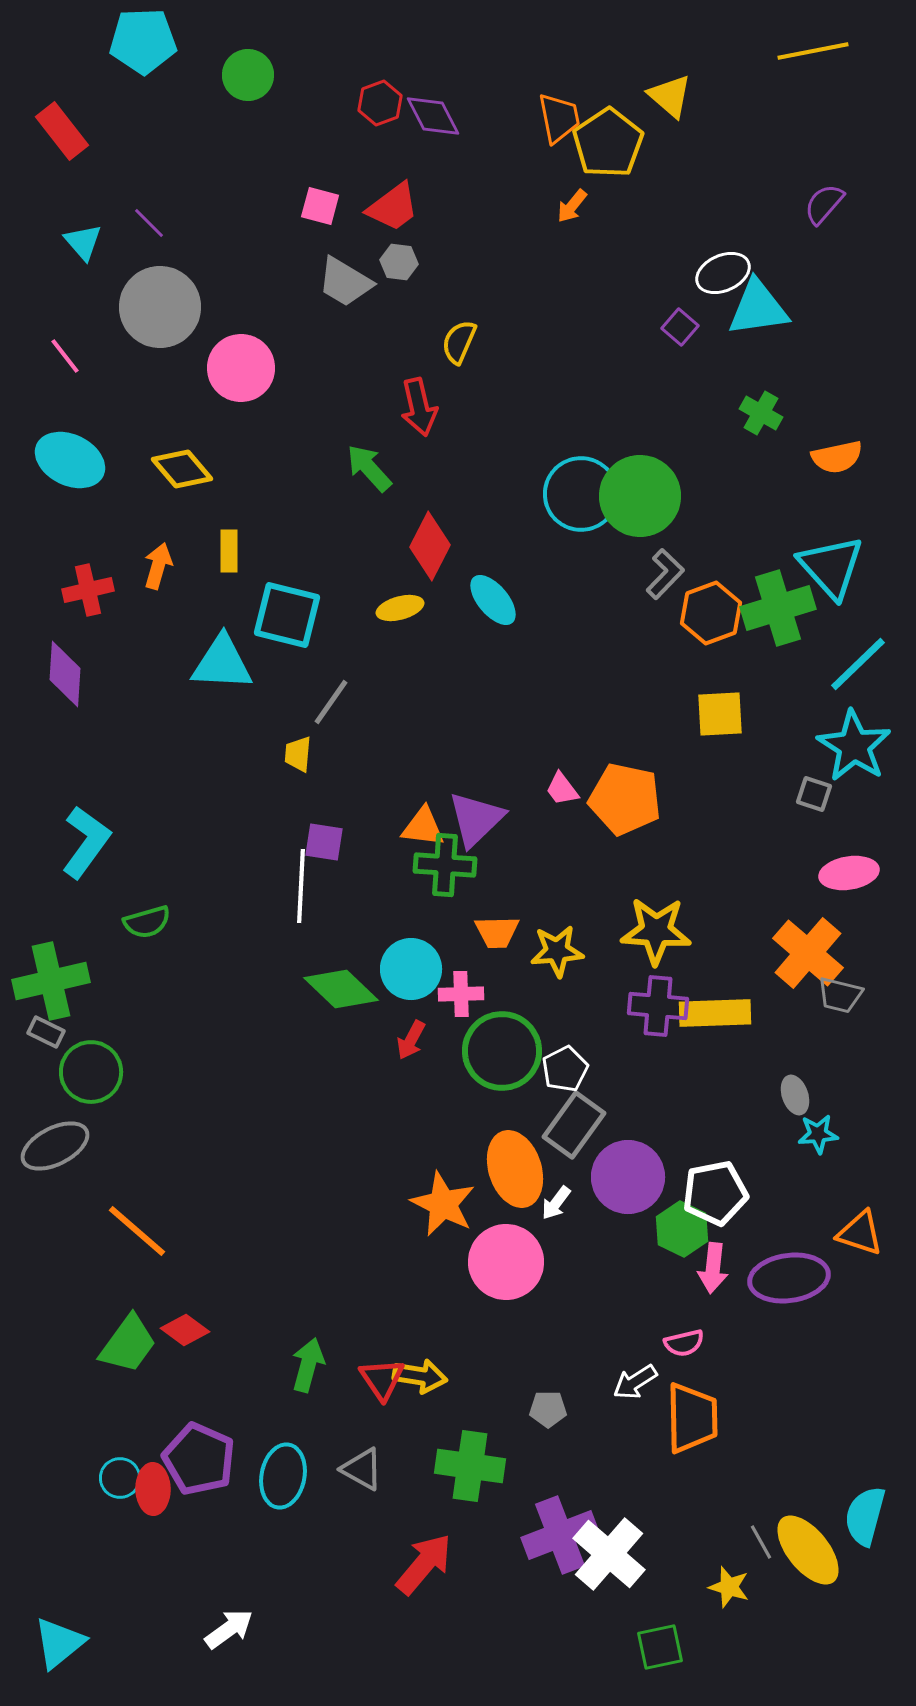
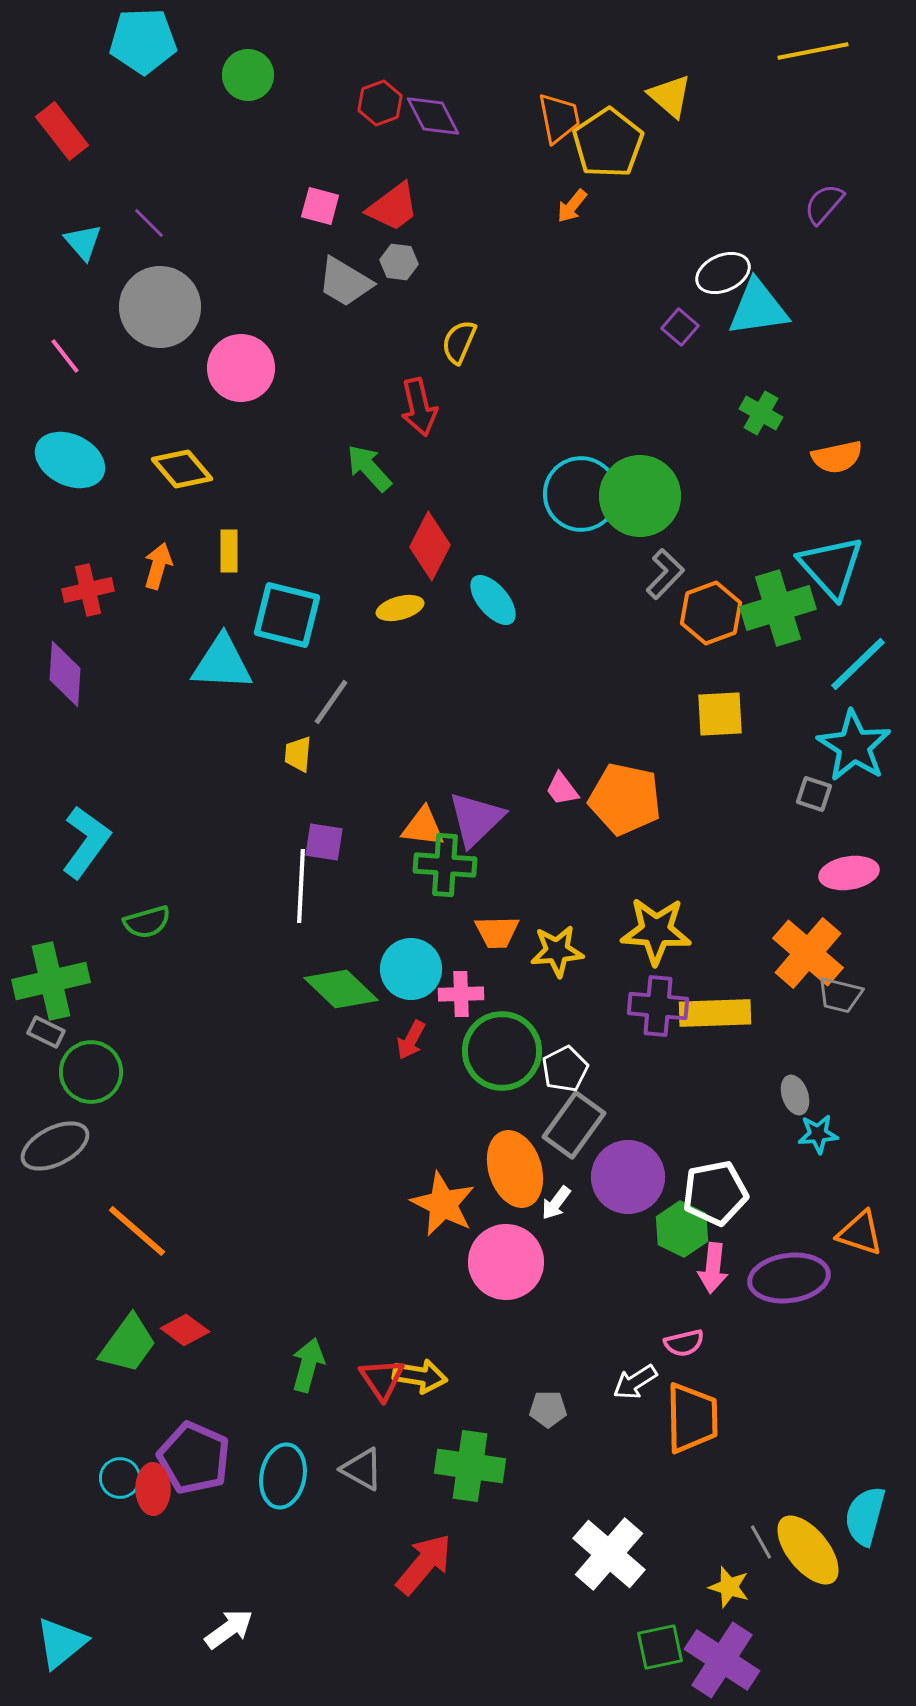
purple pentagon at (199, 1459): moved 5 px left, 1 px up
purple cross at (560, 1535): moved 162 px right, 125 px down; rotated 36 degrees counterclockwise
cyan triangle at (59, 1643): moved 2 px right
